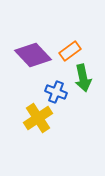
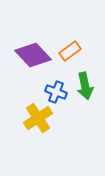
green arrow: moved 2 px right, 8 px down
